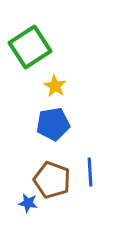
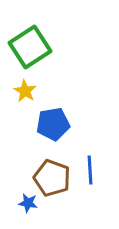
yellow star: moved 30 px left, 5 px down
blue line: moved 2 px up
brown pentagon: moved 2 px up
